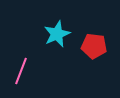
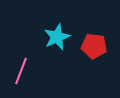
cyan star: moved 3 px down
